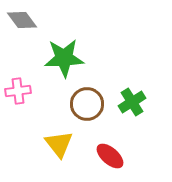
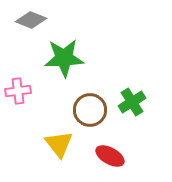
gray diamond: moved 9 px right; rotated 32 degrees counterclockwise
brown circle: moved 3 px right, 6 px down
red ellipse: rotated 12 degrees counterclockwise
